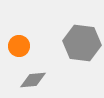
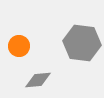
gray diamond: moved 5 px right
